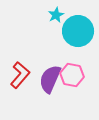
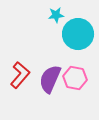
cyan star: rotated 21 degrees clockwise
cyan circle: moved 3 px down
pink hexagon: moved 3 px right, 3 px down
